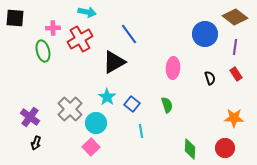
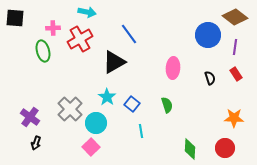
blue circle: moved 3 px right, 1 px down
